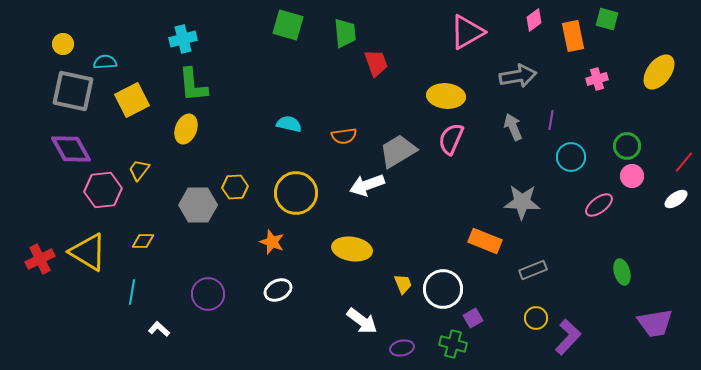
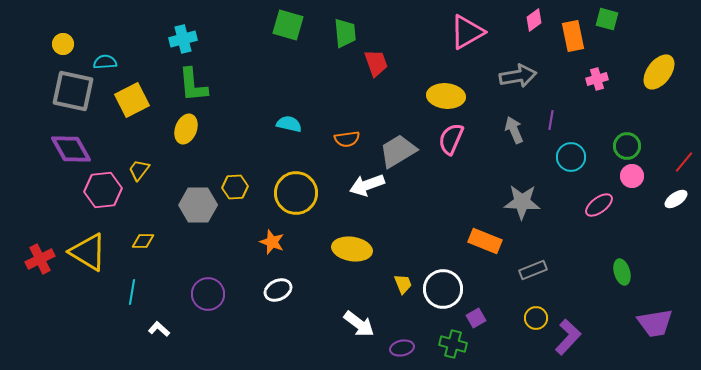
gray arrow at (513, 127): moved 1 px right, 3 px down
orange semicircle at (344, 136): moved 3 px right, 3 px down
purple square at (473, 318): moved 3 px right
white arrow at (362, 321): moved 3 px left, 3 px down
